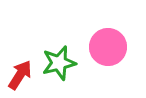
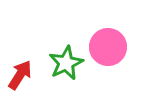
green star: moved 7 px right; rotated 12 degrees counterclockwise
